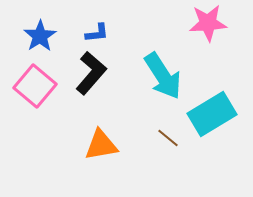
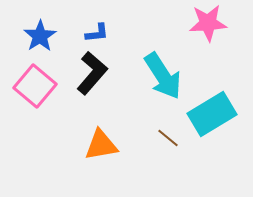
black L-shape: moved 1 px right
